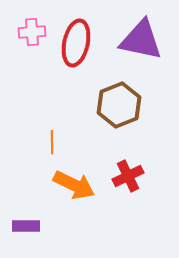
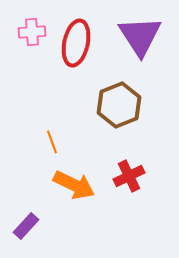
purple triangle: moved 1 px left, 4 px up; rotated 45 degrees clockwise
orange line: rotated 20 degrees counterclockwise
red cross: moved 1 px right
purple rectangle: rotated 48 degrees counterclockwise
